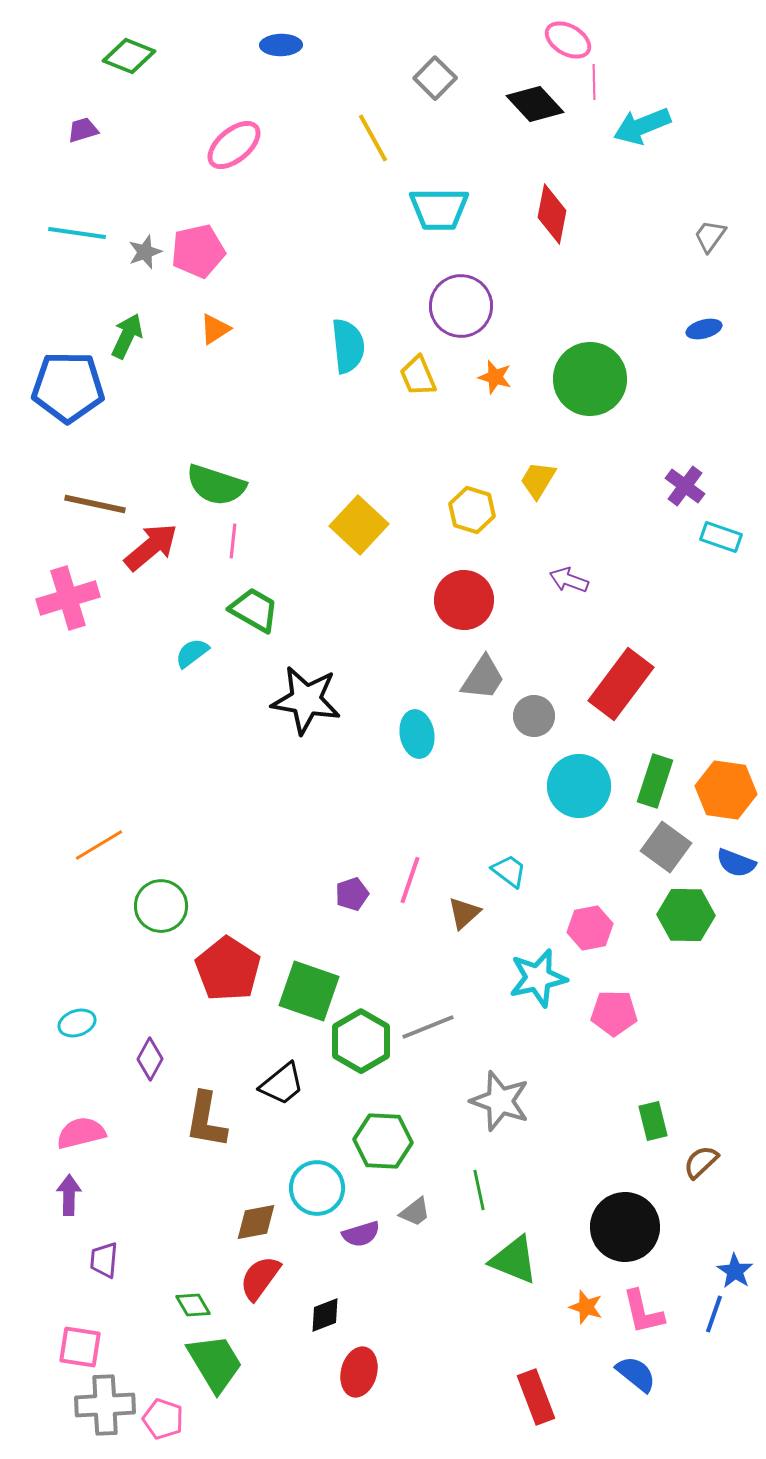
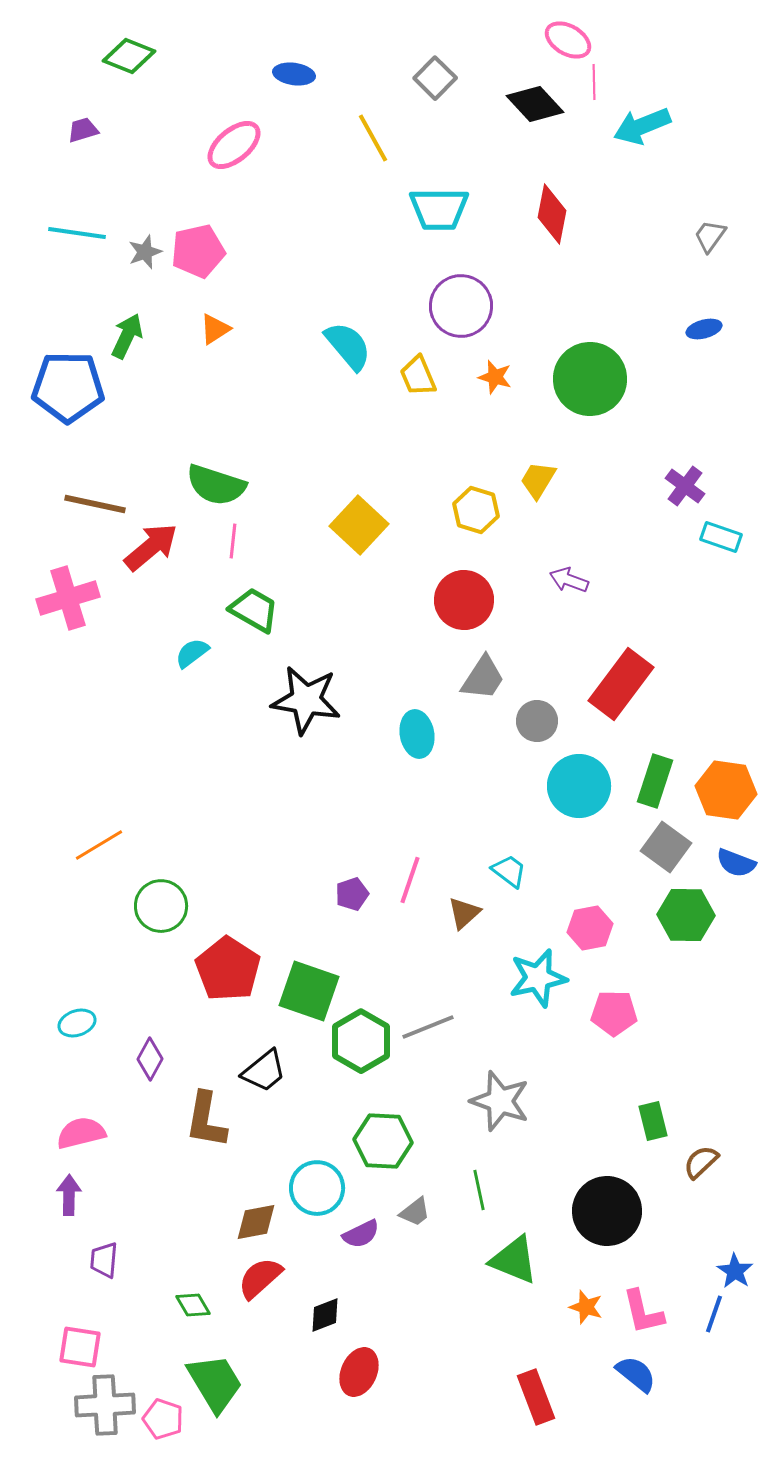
blue ellipse at (281, 45): moved 13 px right, 29 px down; rotated 9 degrees clockwise
cyan semicircle at (348, 346): rotated 34 degrees counterclockwise
yellow hexagon at (472, 510): moved 4 px right
gray circle at (534, 716): moved 3 px right, 5 px down
black trapezoid at (282, 1084): moved 18 px left, 13 px up
black circle at (625, 1227): moved 18 px left, 16 px up
purple semicircle at (361, 1234): rotated 9 degrees counterclockwise
red semicircle at (260, 1278): rotated 12 degrees clockwise
green trapezoid at (215, 1363): moved 20 px down
red ellipse at (359, 1372): rotated 9 degrees clockwise
